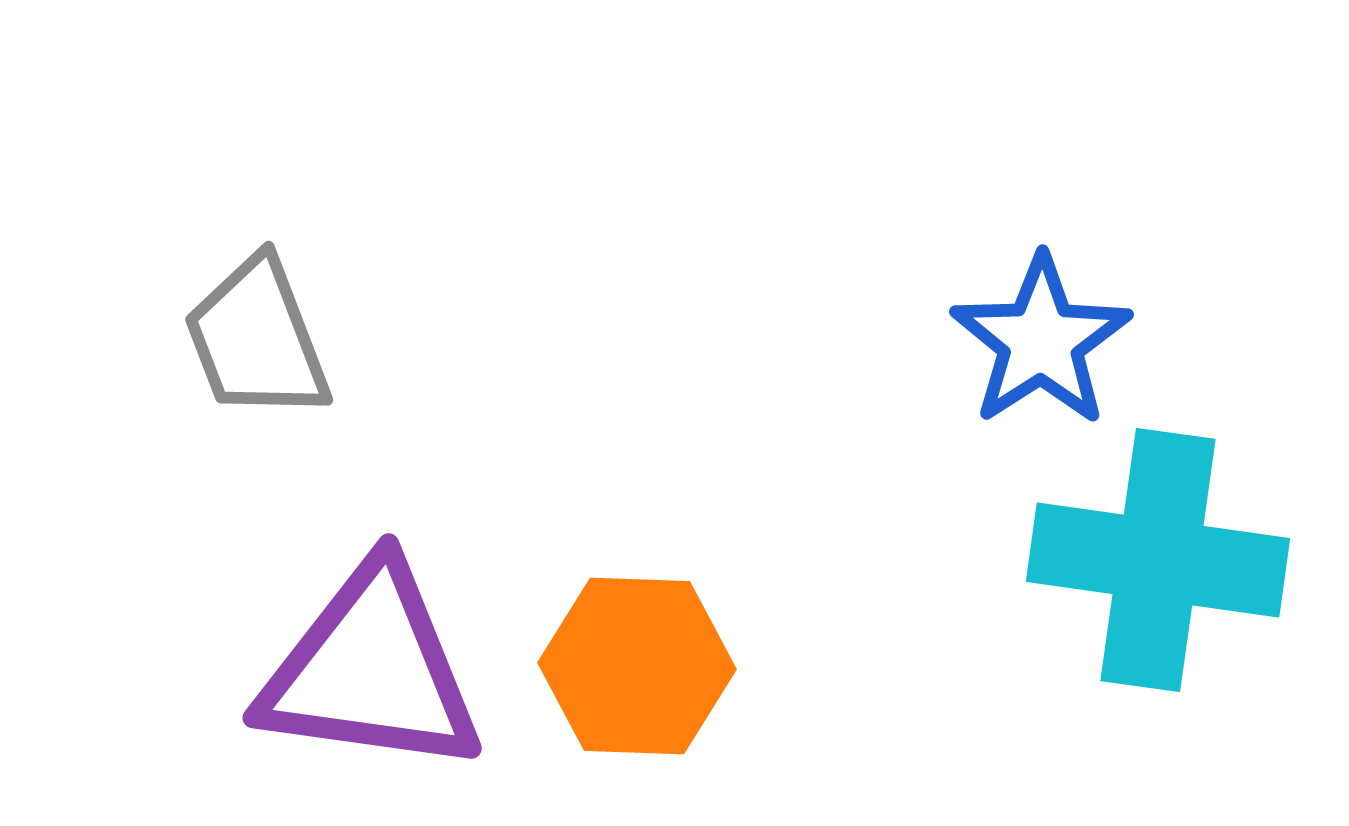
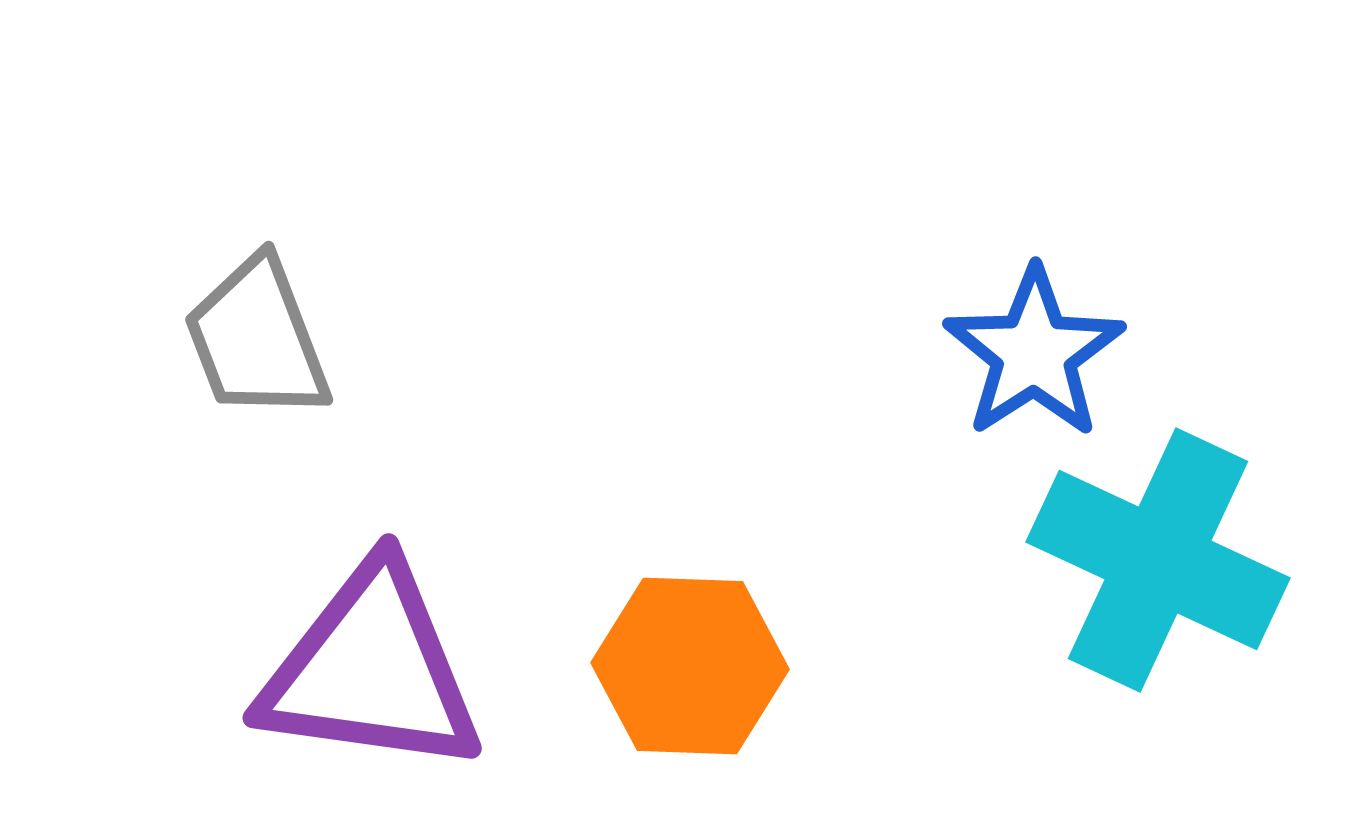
blue star: moved 7 px left, 12 px down
cyan cross: rotated 17 degrees clockwise
orange hexagon: moved 53 px right
